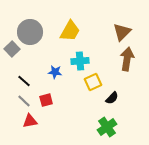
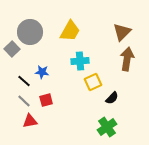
blue star: moved 13 px left
